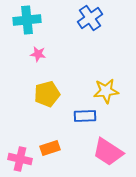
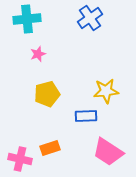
cyan cross: moved 1 px up
pink star: rotated 28 degrees counterclockwise
blue rectangle: moved 1 px right
